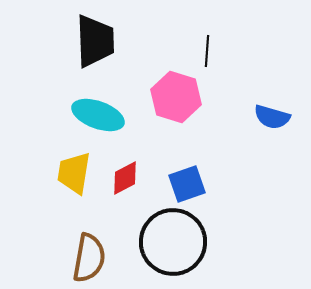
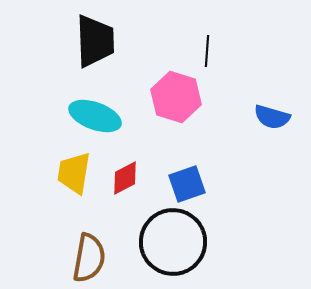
cyan ellipse: moved 3 px left, 1 px down
